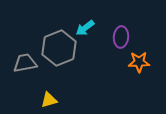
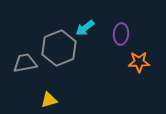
purple ellipse: moved 3 px up
